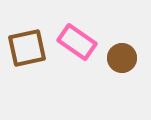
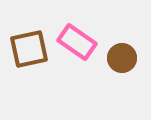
brown square: moved 2 px right, 1 px down
